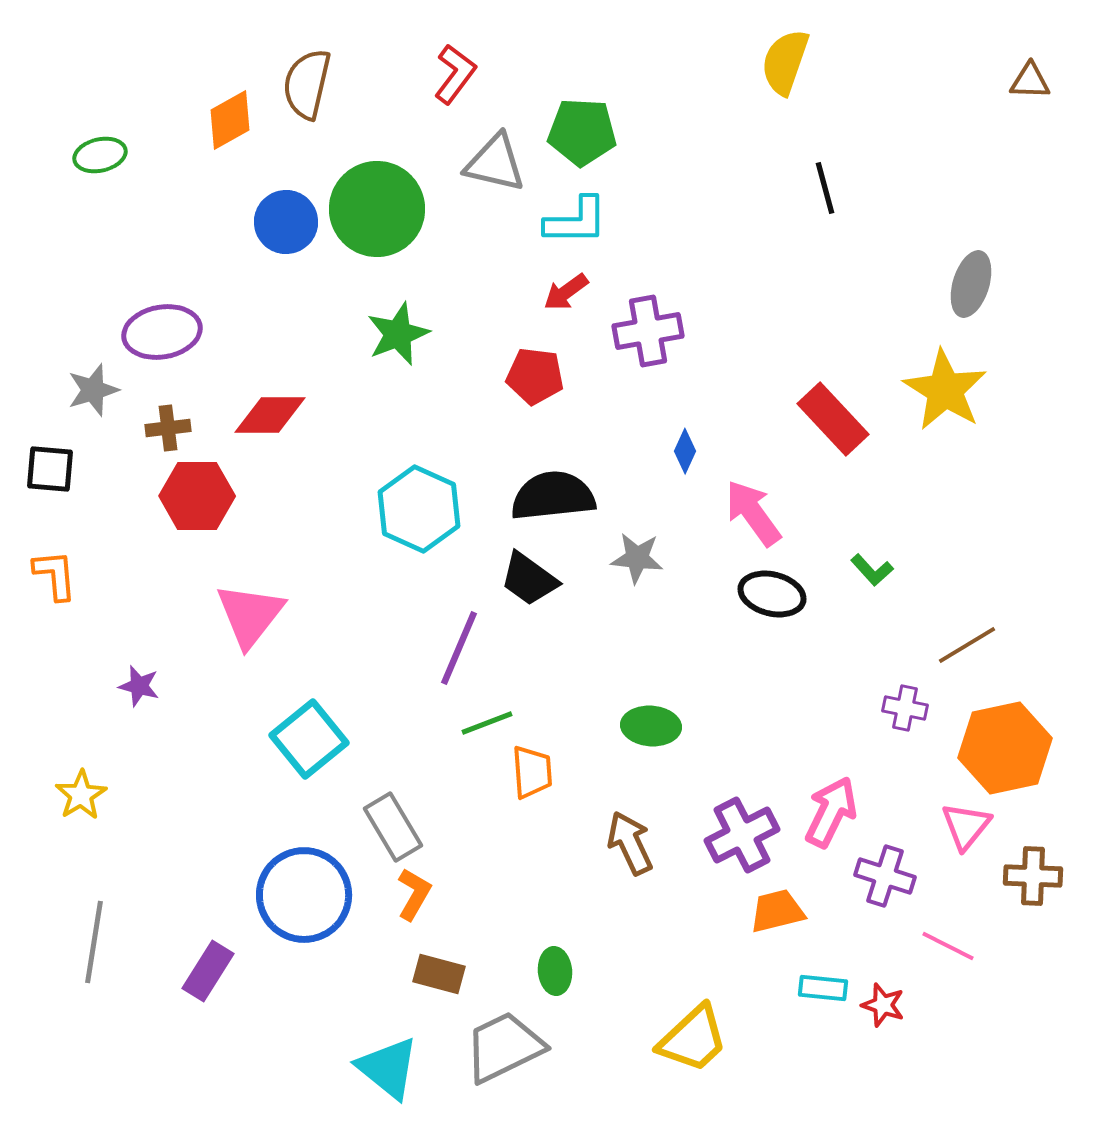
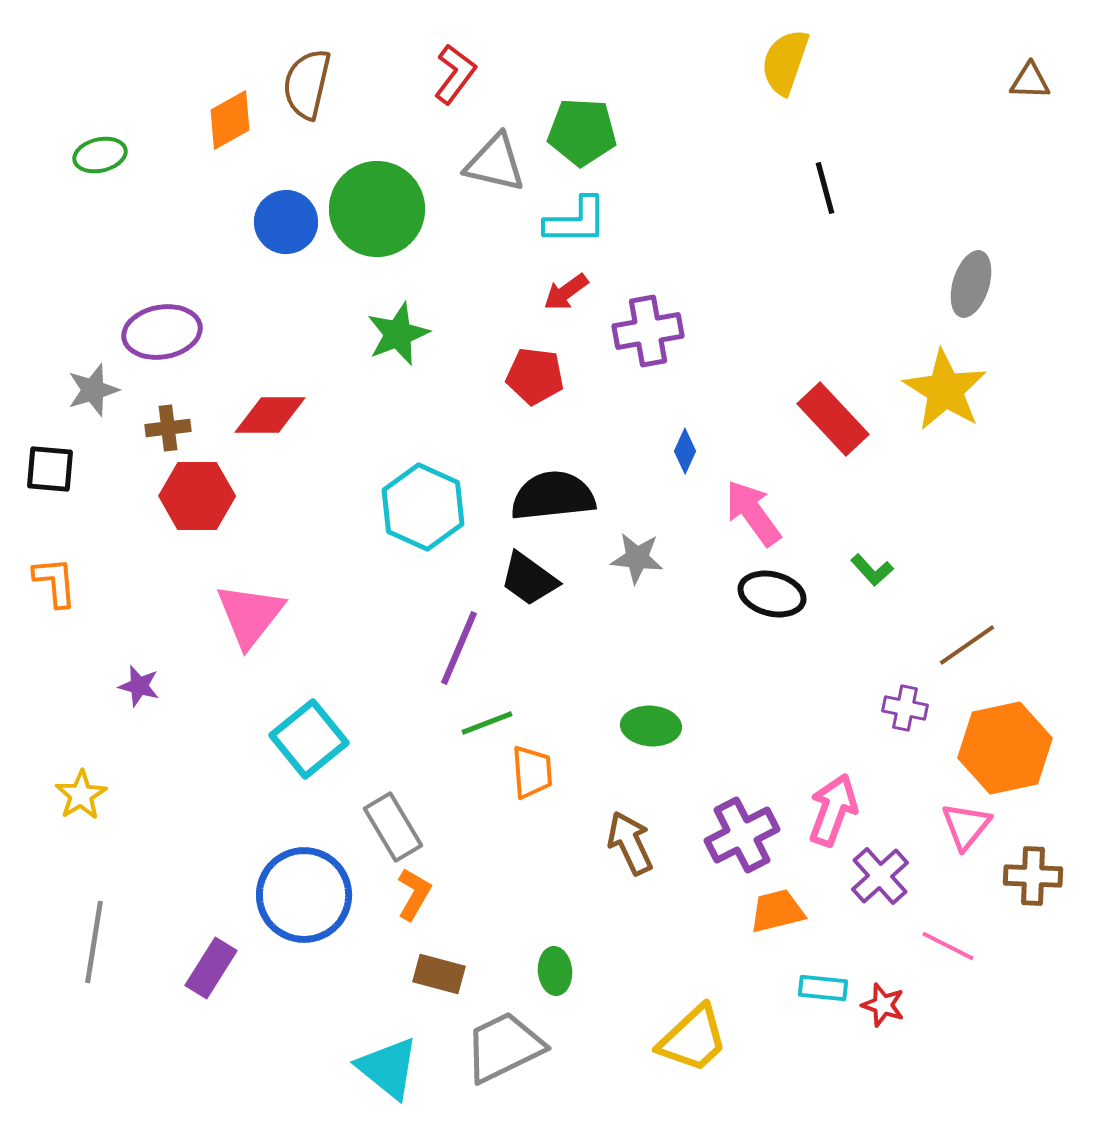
cyan hexagon at (419, 509): moved 4 px right, 2 px up
orange L-shape at (55, 575): moved 7 px down
brown line at (967, 645): rotated 4 degrees counterclockwise
pink arrow at (831, 812): moved 2 px right, 2 px up; rotated 6 degrees counterclockwise
purple cross at (885, 876): moved 5 px left; rotated 30 degrees clockwise
purple rectangle at (208, 971): moved 3 px right, 3 px up
